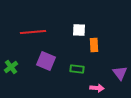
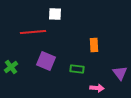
white square: moved 24 px left, 16 px up
